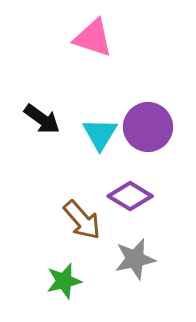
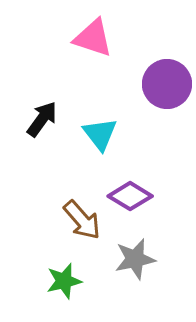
black arrow: rotated 90 degrees counterclockwise
purple circle: moved 19 px right, 43 px up
cyan triangle: rotated 9 degrees counterclockwise
